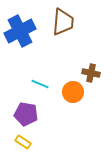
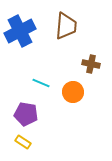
brown trapezoid: moved 3 px right, 4 px down
brown cross: moved 9 px up
cyan line: moved 1 px right, 1 px up
